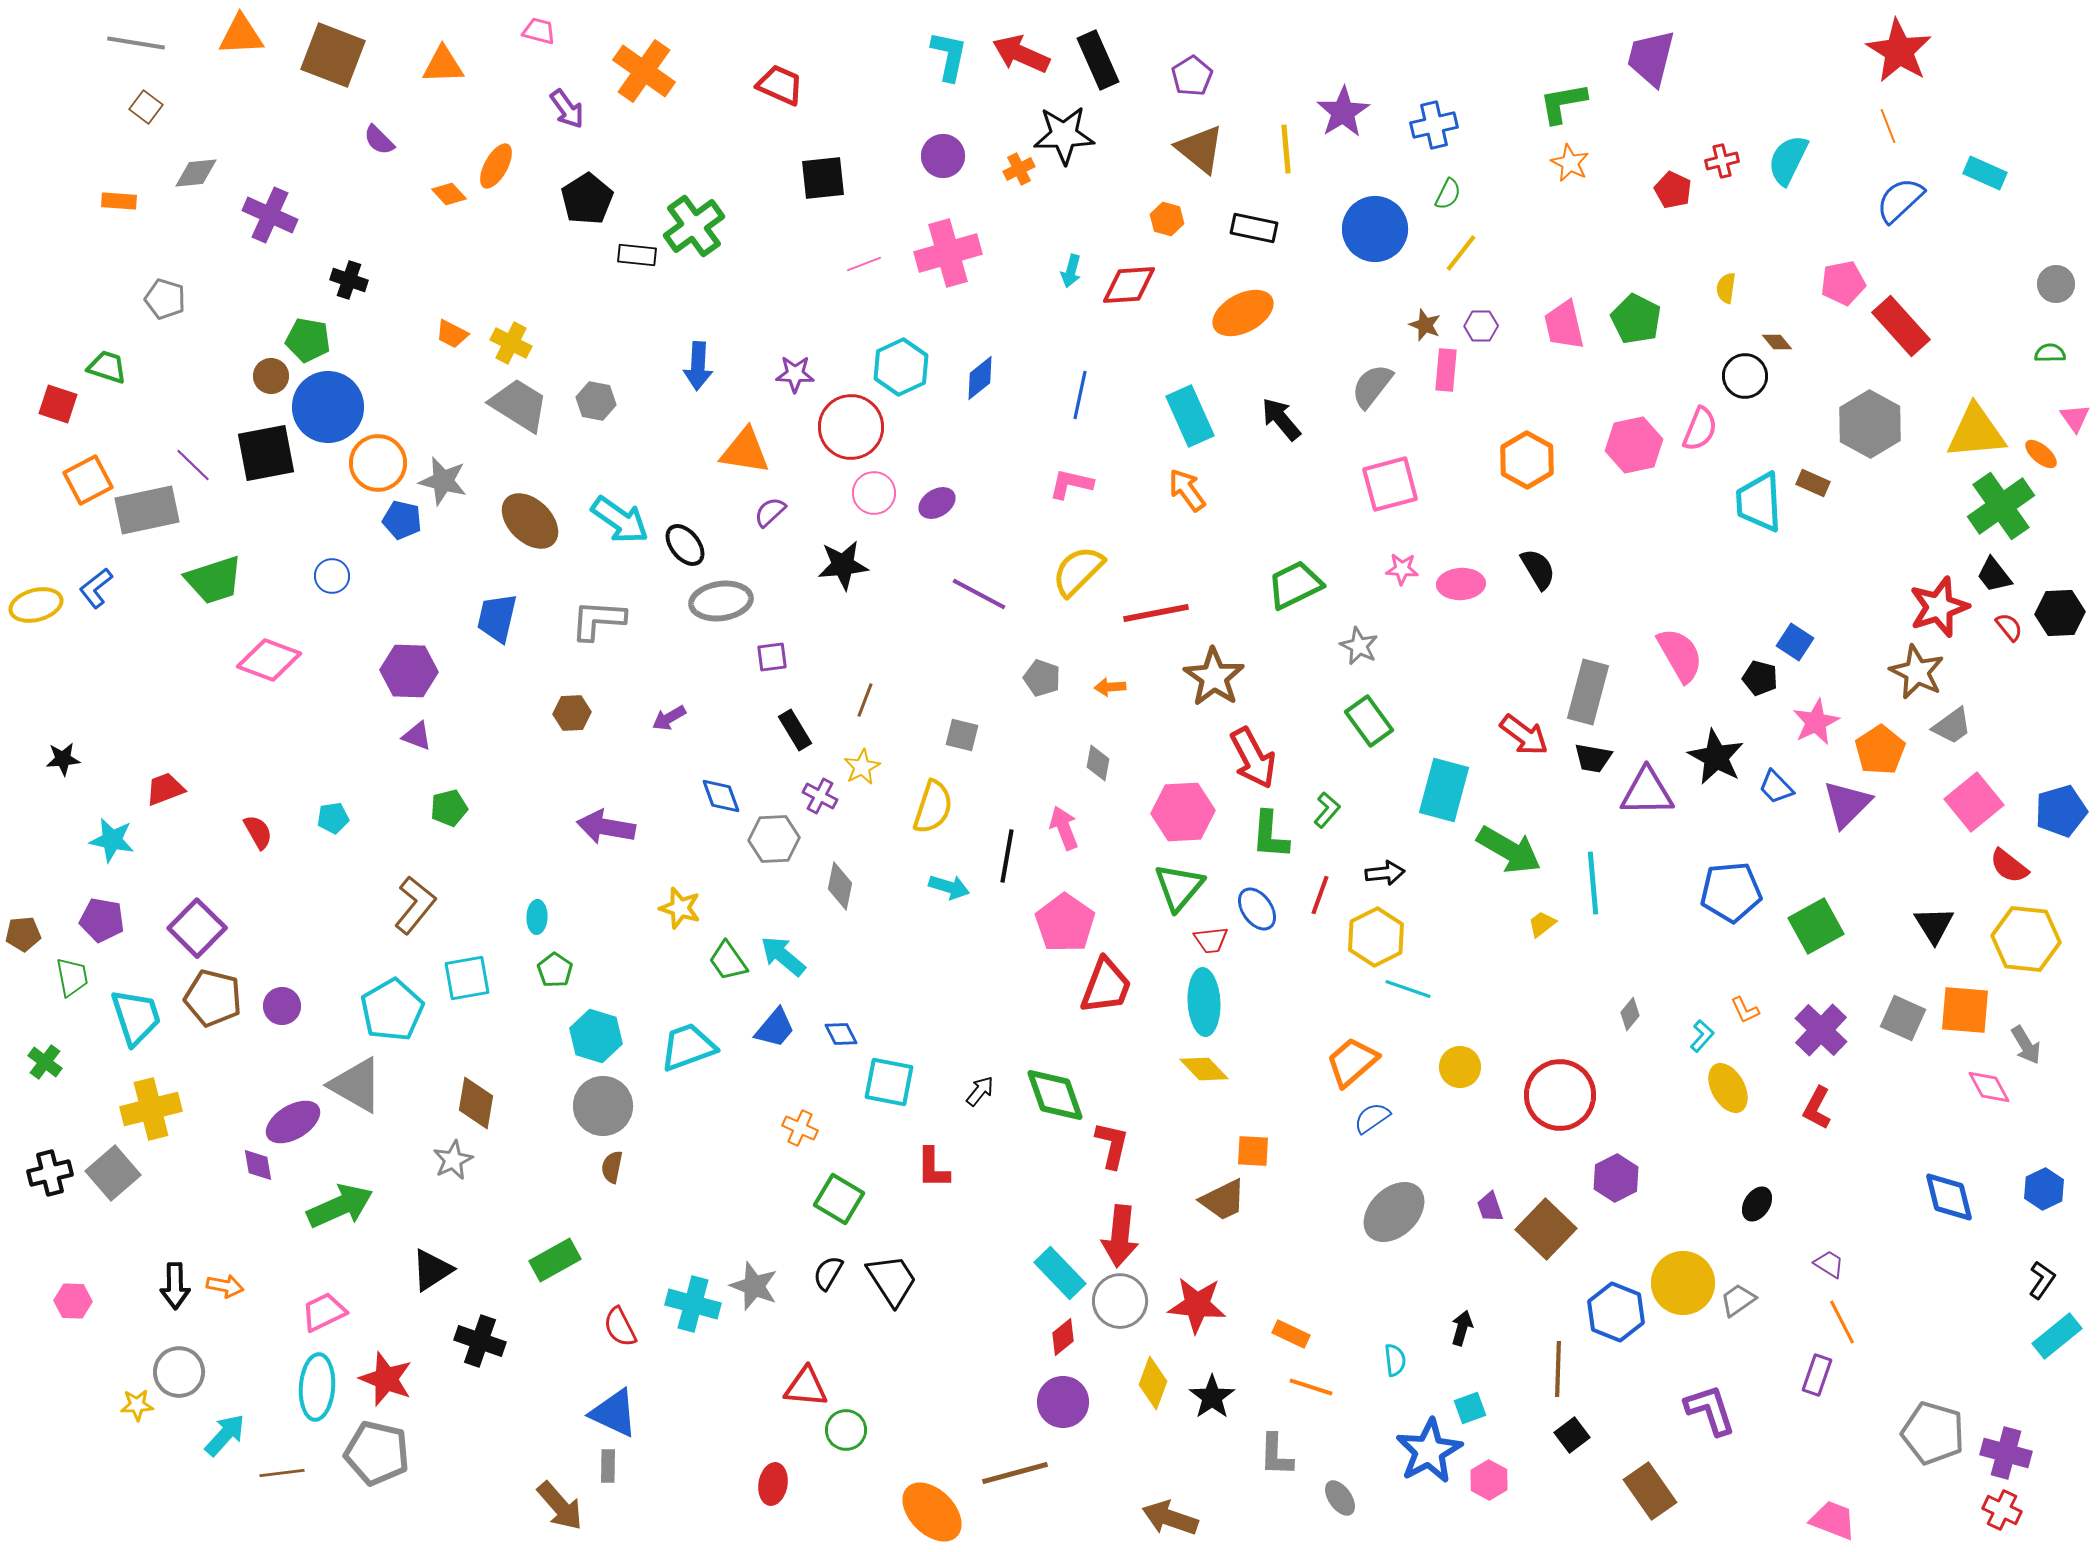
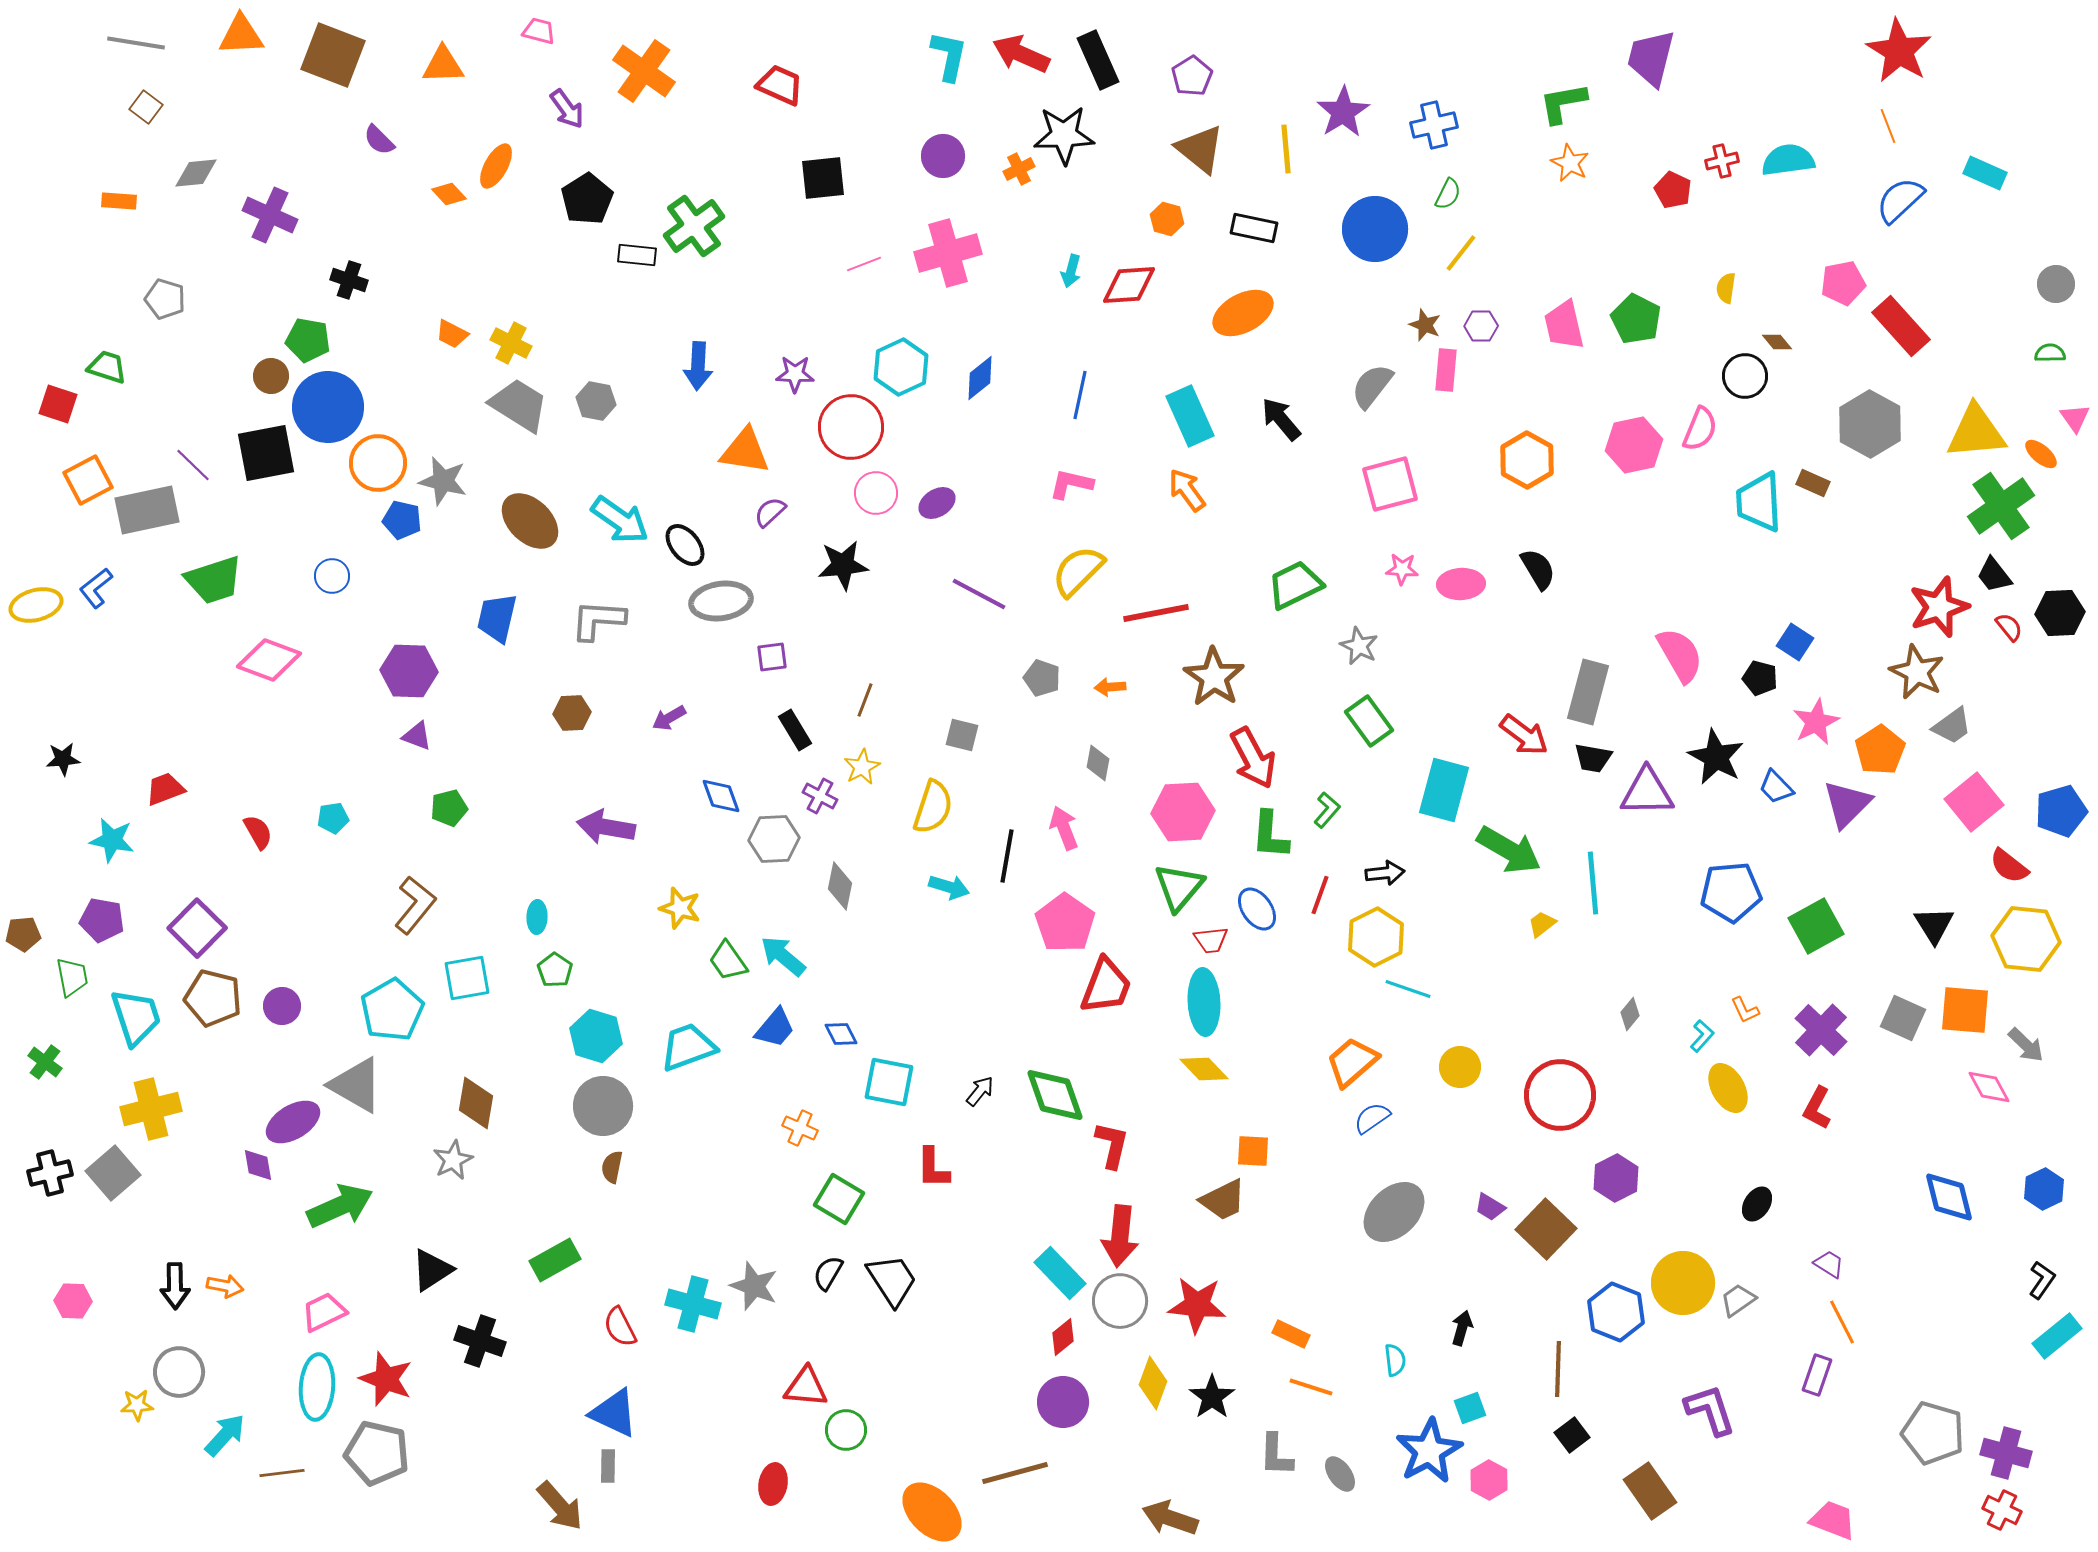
cyan semicircle at (1788, 160): rotated 56 degrees clockwise
pink circle at (874, 493): moved 2 px right
gray arrow at (2026, 1045): rotated 15 degrees counterclockwise
purple trapezoid at (1490, 1207): rotated 40 degrees counterclockwise
gray ellipse at (1340, 1498): moved 24 px up
